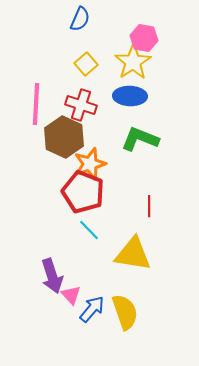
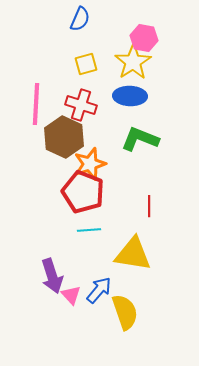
yellow square: rotated 25 degrees clockwise
cyan line: rotated 50 degrees counterclockwise
blue arrow: moved 7 px right, 19 px up
